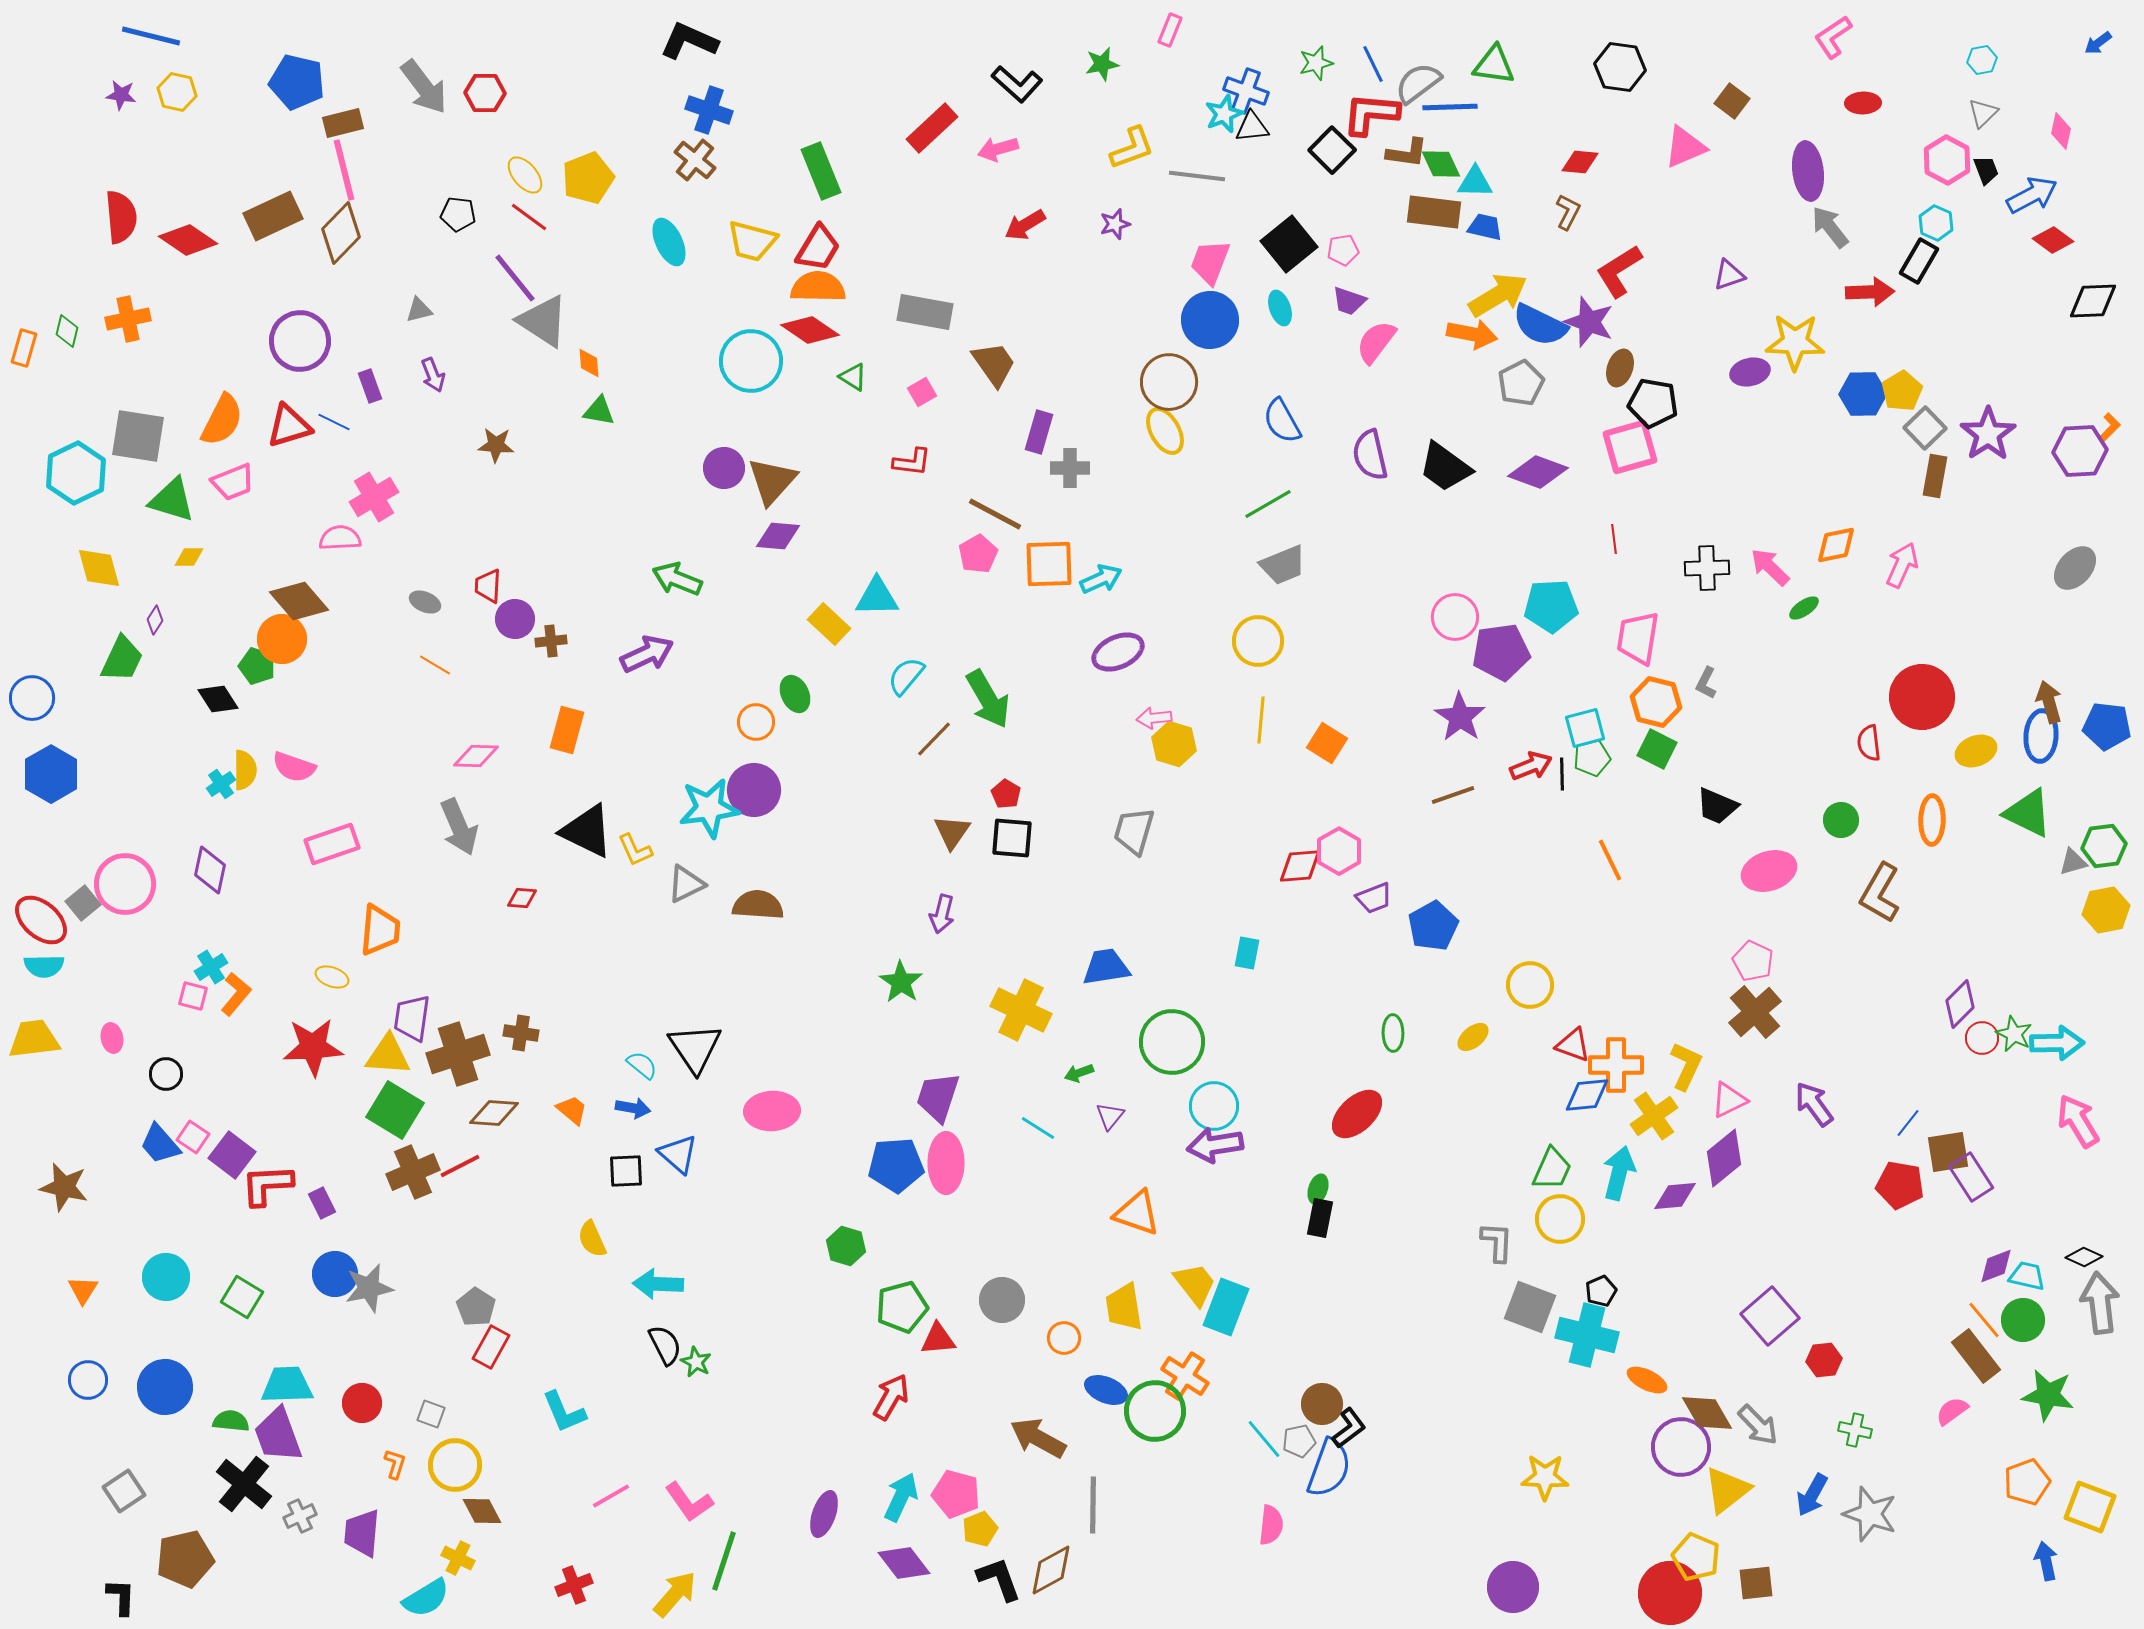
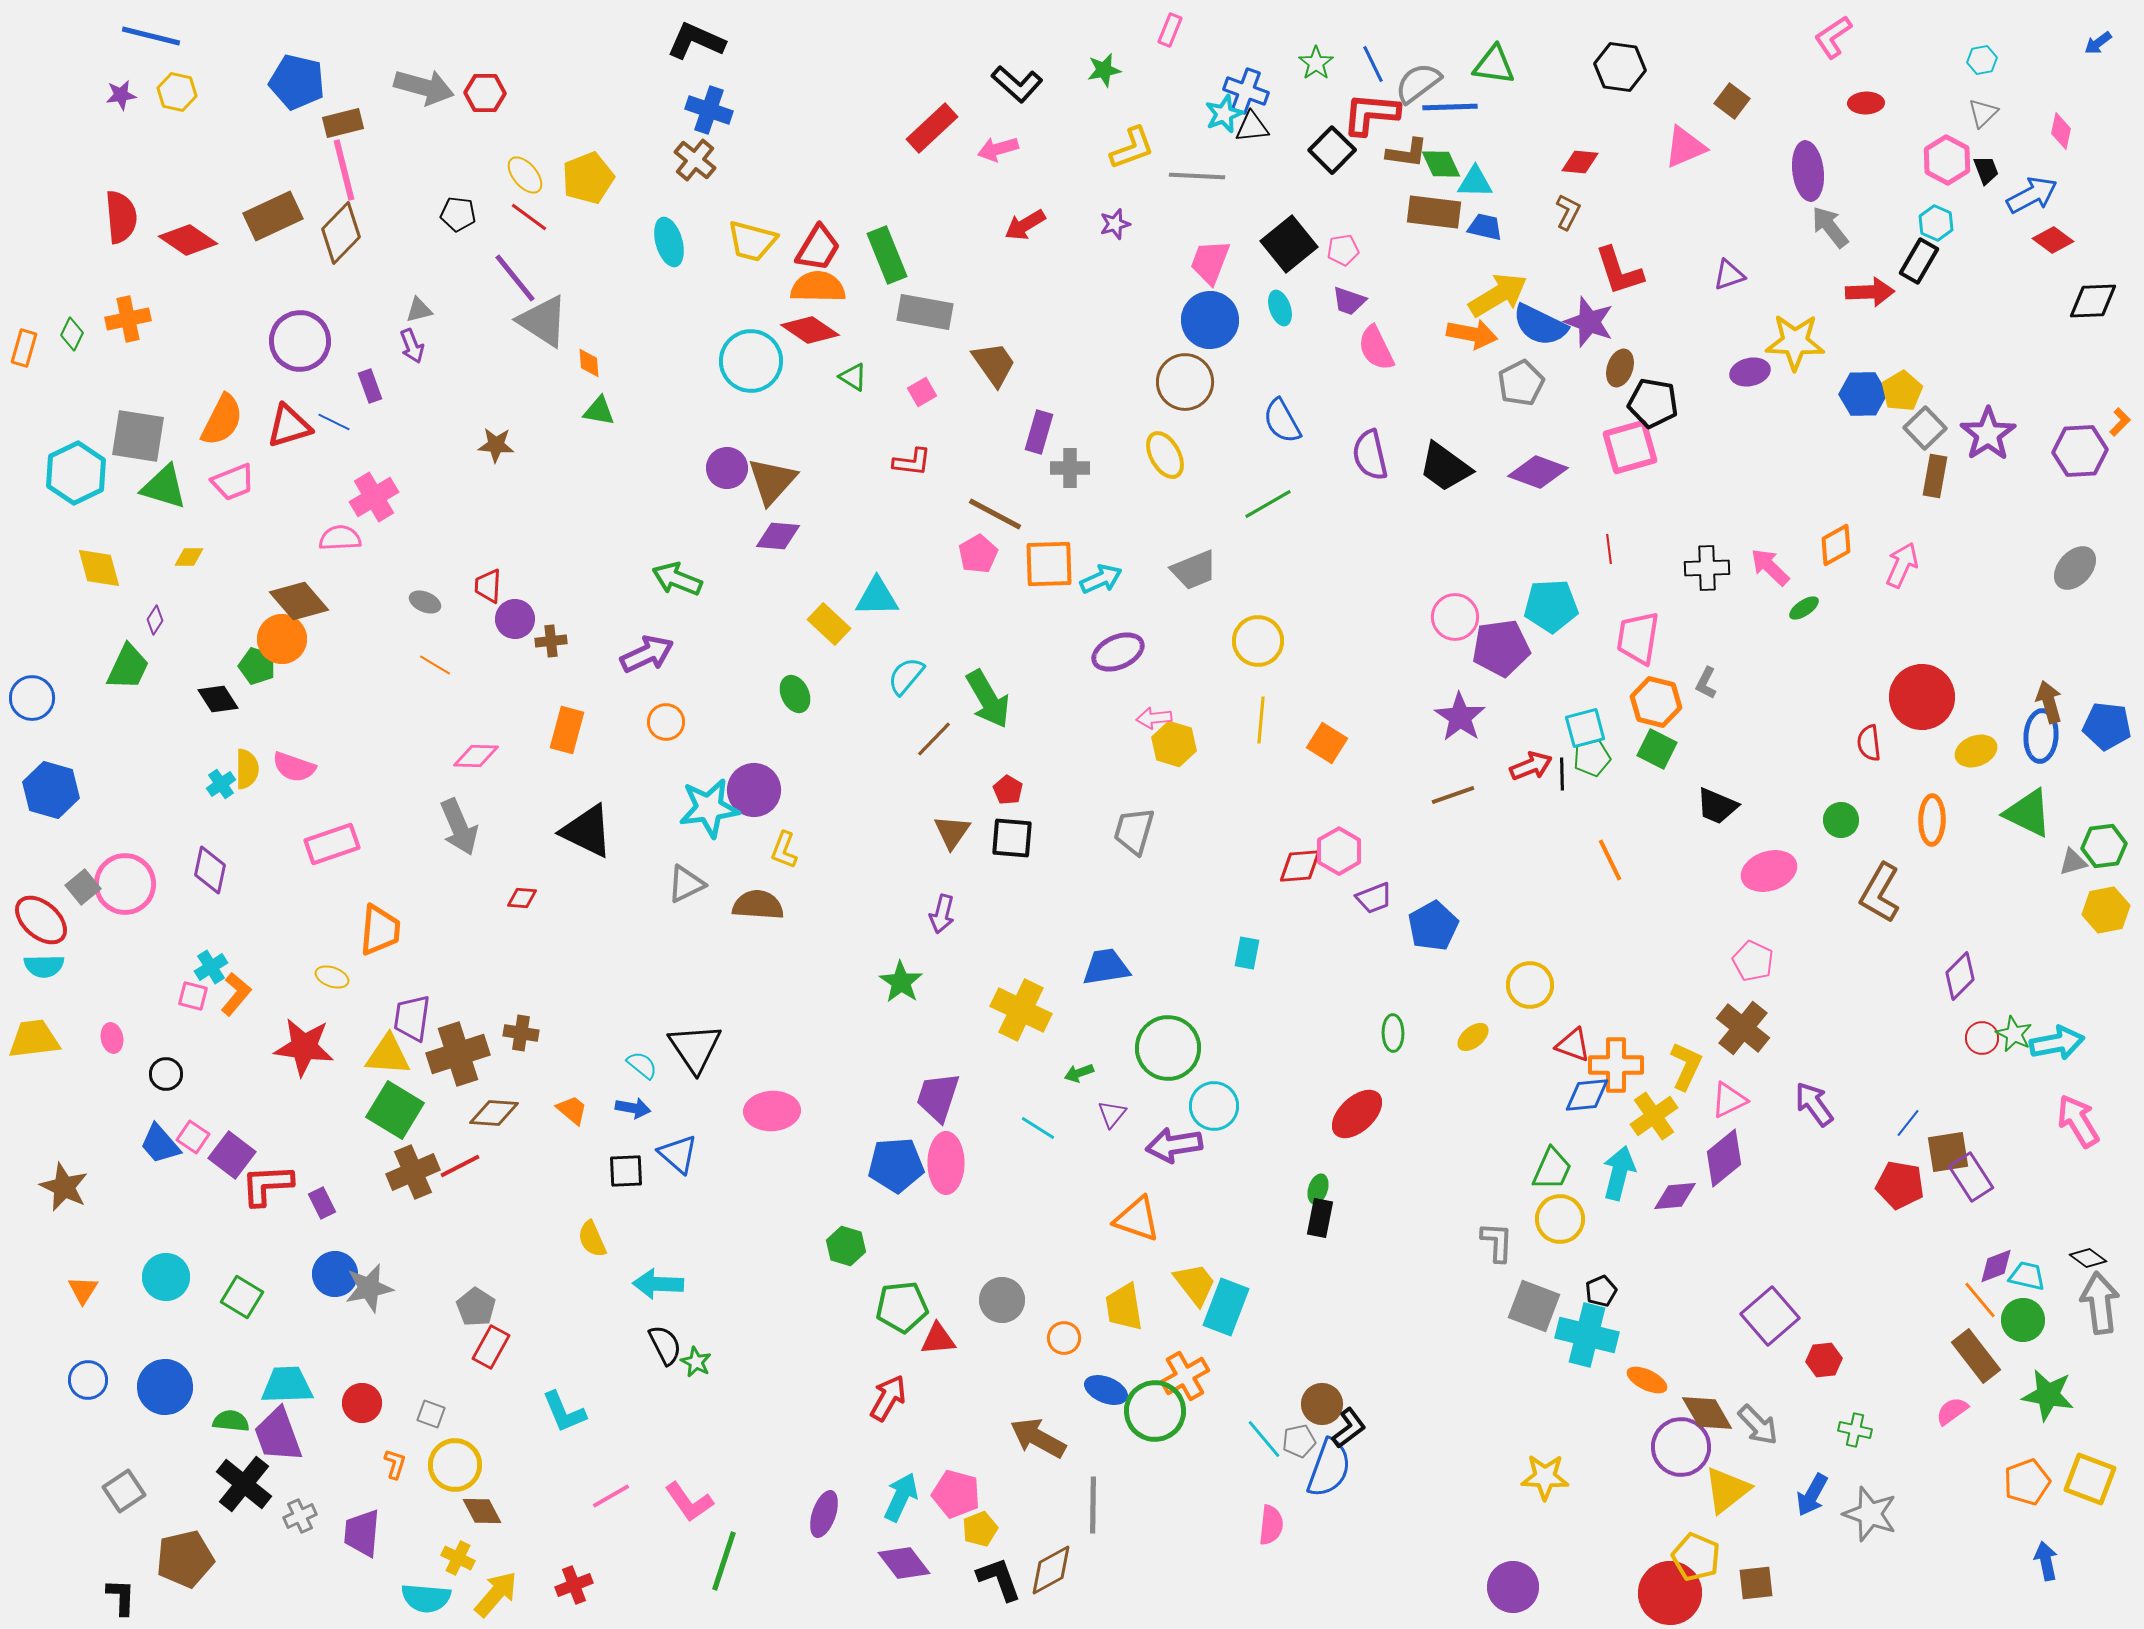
black L-shape at (689, 41): moved 7 px right
green star at (1316, 63): rotated 20 degrees counterclockwise
green star at (1102, 64): moved 2 px right, 6 px down
gray arrow at (424, 87): rotated 38 degrees counterclockwise
purple star at (121, 95): rotated 16 degrees counterclockwise
red ellipse at (1863, 103): moved 3 px right
green rectangle at (821, 171): moved 66 px right, 84 px down
gray line at (1197, 176): rotated 4 degrees counterclockwise
cyan ellipse at (669, 242): rotated 9 degrees clockwise
red L-shape at (1619, 271): rotated 76 degrees counterclockwise
green diamond at (67, 331): moved 5 px right, 3 px down; rotated 12 degrees clockwise
pink semicircle at (1376, 342): moved 6 px down; rotated 63 degrees counterclockwise
purple arrow at (433, 375): moved 21 px left, 29 px up
brown circle at (1169, 382): moved 16 px right
orange L-shape at (2110, 427): moved 10 px right, 5 px up
yellow ellipse at (1165, 431): moved 24 px down
purple circle at (724, 468): moved 3 px right
green triangle at (172, 500): moved 8 px left, 13 px up
red line at (1614, 539): moved 5 px left, 10 px down
orange diamond at (1836, 545): rotated 18 degrees counterclockwise
gray trapezoid at (1283, 565): moved 89 px left, 5 px down
purple pentagon at (1501, 652): moved 4 px up
green trapezoid at (122, 659): moved 6 px right, 8 px down
orange circle at (756, 722): moved 90 px left
yellow semicircle at (245, 770): moved 2 px right, 1 px up
blue hexagon at (51, 774): moved 16 px down; rotated 14 degrees counterclockwise
red pentagon at (1006, 794): moved 2 px right, 4 px up
yellow L-shape at (635, 850): moved 149 px right; rotated 45 degrees clockwise
gray square at (83, 903): moved 16 px up
purple diamond at (1960, 1004): moved 28 px up
brown cross at (1755, 1012): moved 12 px left, 16 px down; rotated 10 degrees counterclockwise
green circle at (1172, 1042): moved 4 px left, 6 px down
cyan arrow at (2057, 1043): rotated 10 degrees counterclockwise
red star at (313, 1047): moved 9 px left; rotated 10 degrees clockwise
purple triangle at (1110, 1116): moved 2 px right, 2 px up
purple arrow at (1215, 1145): moved 41 px left
brown star at (64, 1187): rotated 12 degrees clockwise
orange triangle at (1137, 1213): moved 6 px down
black diamond at (2084, 1257): moved 4 px right, 1 px down; rotated 12 degrees clockwise
green pentagon at (902, 1307): rotated 9 degrees clockwise
gray square at (1530, 1307): moved 4 px right, 1 px up
orange line at (1984, 1320): moved 4 px left, 20 px up
orange cross at (1185, 1376): rotated 27 degrees clockwise
red arrow at (891, 1397): moved 3 px left, 1 px down
yellow square at (2090, 1507): moved 28 px up
yellow arrow at (675, 1594): moved 179 px left
cyan semicircle at (426, 1598): rotated 36 degrees clockwise
